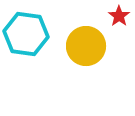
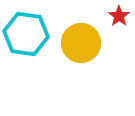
yellow circle: moved 5 px left, 3 px up
